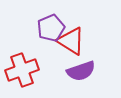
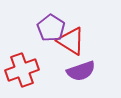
purple pentagon: rotated 16 degrees counterclockwise
